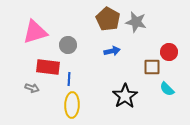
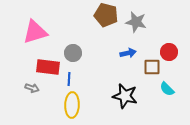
brown pentagon: moved 2 px left, 4 px up; rotated 15 degrees counterclockwise
gray circle: moved 5 px right, 8 px down
blue arrow: moved 16 px right, 2 px down
black star: rotated 25 degrees counterclockwise
